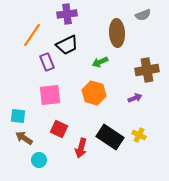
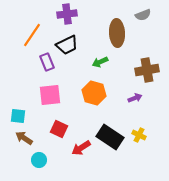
red arrow: rotated 42 degrees clockwise
